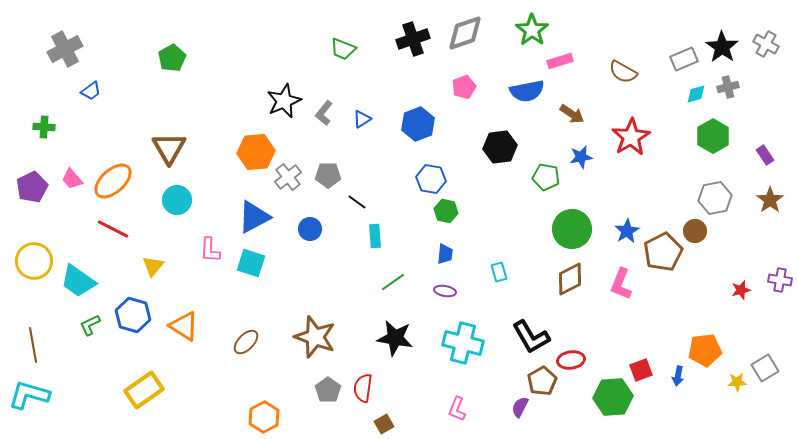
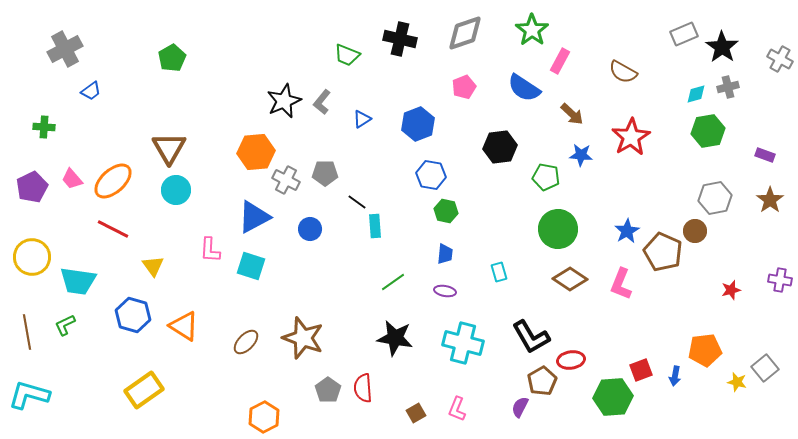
black cross at (413, 39): moved 13 px left; rotated 32 degrees clockwise
gray cross at (766, 44): moved 14 px right, 15 px down
green trapezoid at (343, 49): moved 4 px right, 6 px down
gray rectangle at (684, 59): moved 25 px up
pink rectangle at (560, 61): rotated 45 degrees counterclockwise
blue semicircle at (527, 91): moved 3 px left, 3 px up; rotated 44 degrees clockwise
gray L-shape at (324, 113): moved 2 px left, 11 px up
brown arrow at (572, 114): rotated 10 degrees clockwise
green hexagon at (713, 136): moved 5 px left, 5 px up; rotated 20 degrees clockwise
purple rectangle at (765, 155): rotated 36 degrees counterclockwise
blue star at (581, 157): moved 2 px up; rotated 15 degrees clockwise
gray pentagon at (328, 175): moved 3 px left, 2 px up
gray cross at (288, 177): moved 2 px left, 3 px down; rotated 24 degrees counterclockwise
blue hexagon at (431, 179): moved 4 px up
cyan circle at (177, 200): moved 1 px left, 10 px up
green circle at (572, 229): moved 14 px left
cyan rectangle at (375, 236): moved 10 px up
brown pentagon at (663, 252): rotated 21 degrees counterclockwise
yellow circle at (34, 261): moved 2 px left, 4 px up
cyan square at (251, 263): moved 3 px down
yellow triangle at (153, 266): rotated 15 degrees counterclockwise
brown diamond at (570, 279): rotated 60 degrees clockwise
cyan trapezoid at (78, 281): rotated 27 degrees counterclockwise
red star at (741, 290): moved 10 px left
green L-shape at (90, 325): moved 25 px left
brown star at (315, 337): moved 12 px left, 1 px down
brown line at (33, 345): moved 6 px left, 13 px up
gray square at (765, 368): rotated 8 degrees counterclockwise
blue arrow at (678, 376): moved 3 px left
yellow star at (737, 382): rotated 18 degrees clockwise
red semicircle at (363, 388): rotated 12 degrees counterclockwise
brown square at (384, 424): moved 32 px right, 11 px up
